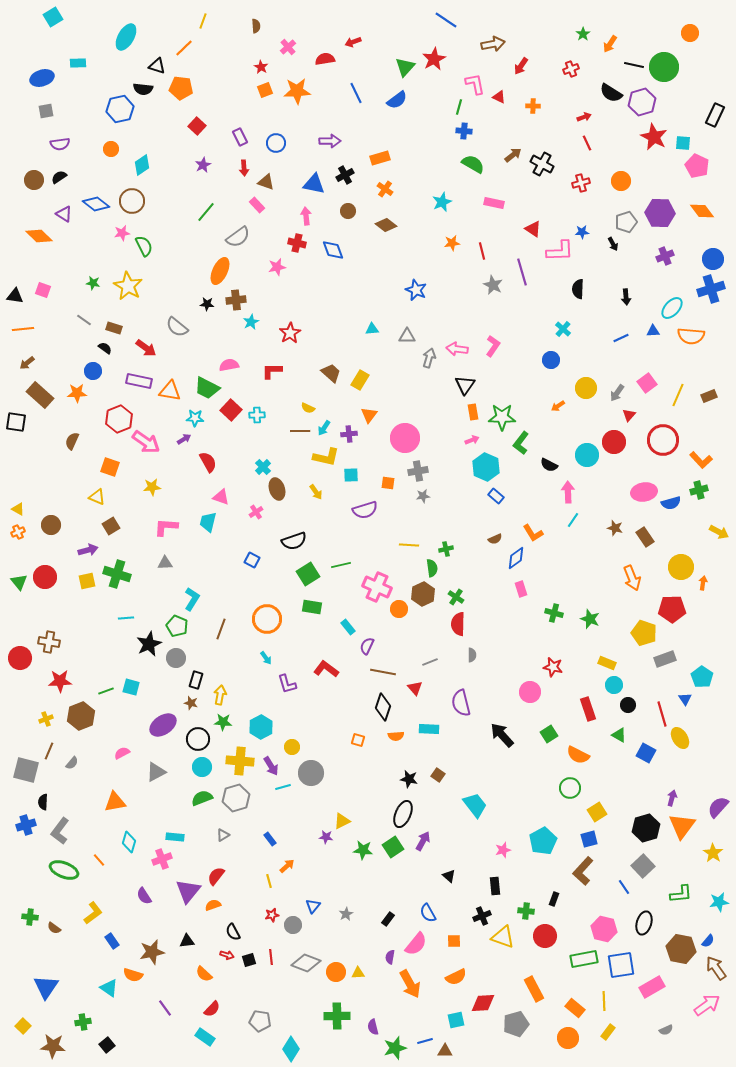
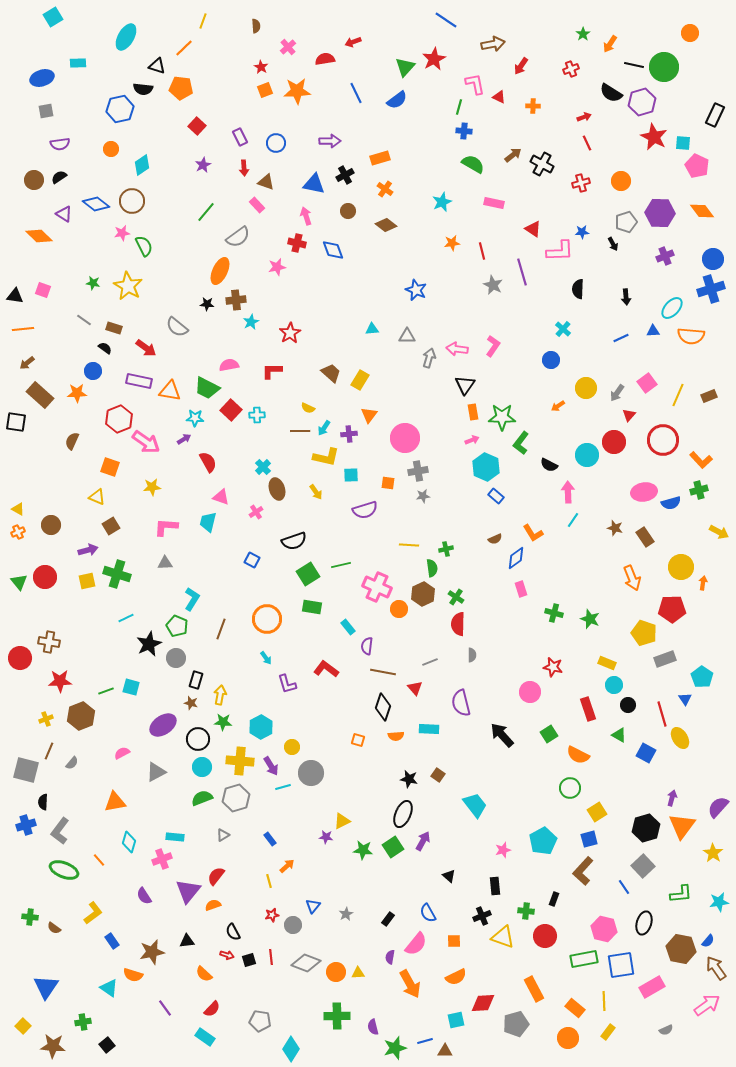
pink arrow at (306, 216): rotated 12 degrees counterclockwise
cyan line at (126, 618): rotated 21 degrees counterclockwise
purple semicircle at (367, 646): rotated 18 degrees counterclockwise
